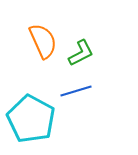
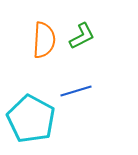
orange semicircle: moved 1 px right, 1 px up; rotated 27 degrees clockwise
green L-shape: moved 1 px right, 17 px up
